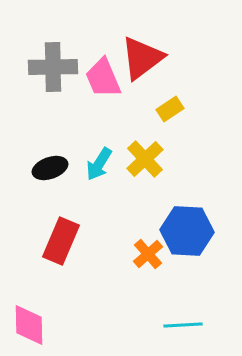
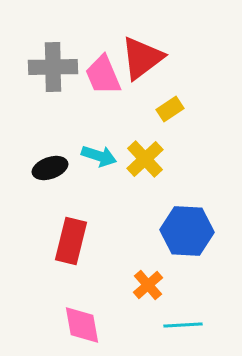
pink trapezoid: moved 3 px up
cyan arrow: moved 8 px up; rotated 104 degrees counterclockwise
red rectangle: moved 10 px right; rotated 9 degrees counterclockwise
orange cross: moved 31 px down
pink diamond: moved 53 px right; rotated 9 degrees counterclockwise
